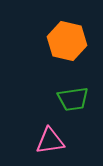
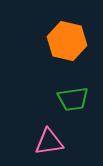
pink triangle: moved 1 px left, 1 px down
